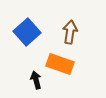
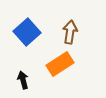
orange rectangle: rotated 52 degrees counterclockwise
black arrow: moved 13 px left
